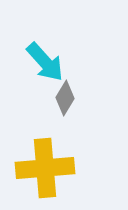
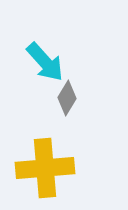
gray diamond: moved 2 px right
